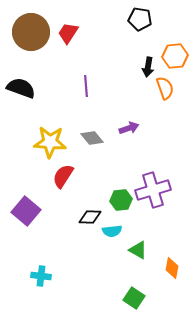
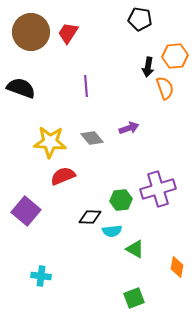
red semicircle: rotated 35 degrees clockwise
purple cross: moved 5 px right, 1 px up
green triangle: moved 3 px left, 1 px up
orange diamond: moved 5 px right, 1 px up
green square: rotated 35 degrees clockwise
